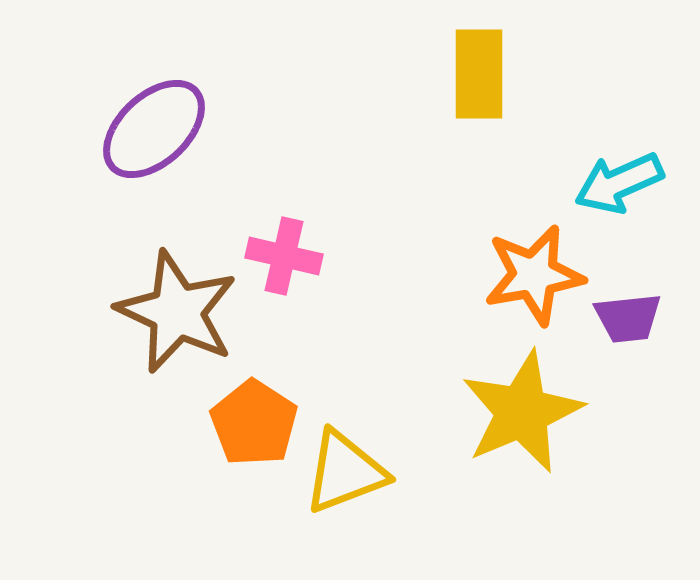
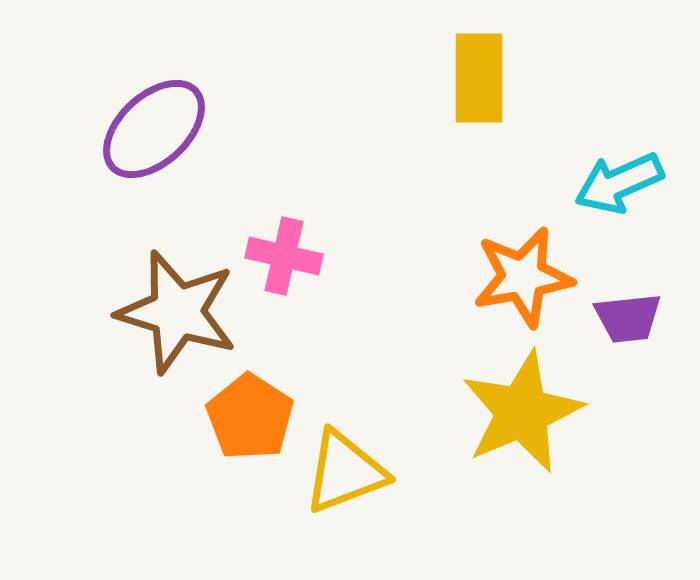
yellow rectangle: moved 4 px down
orange star: moved 11 px left, 2 px down
brown star: rotated 8 degrees counterclockwise
orange pentagon: moved 4 px left, 6 px up
